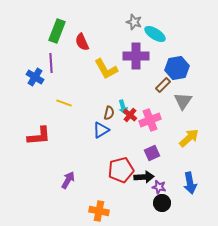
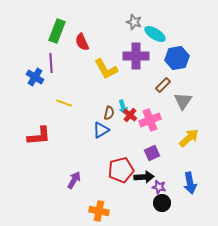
blue hexagon: moved 10 px up
purple arrow: moved 6 px right
